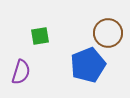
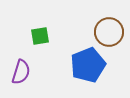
brown circle: moved 1 px right, 1 px up
